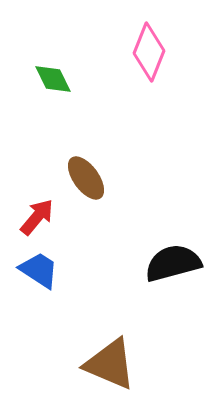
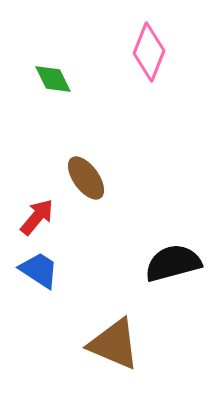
brown triangle: moved 4 px right, 20 px up
